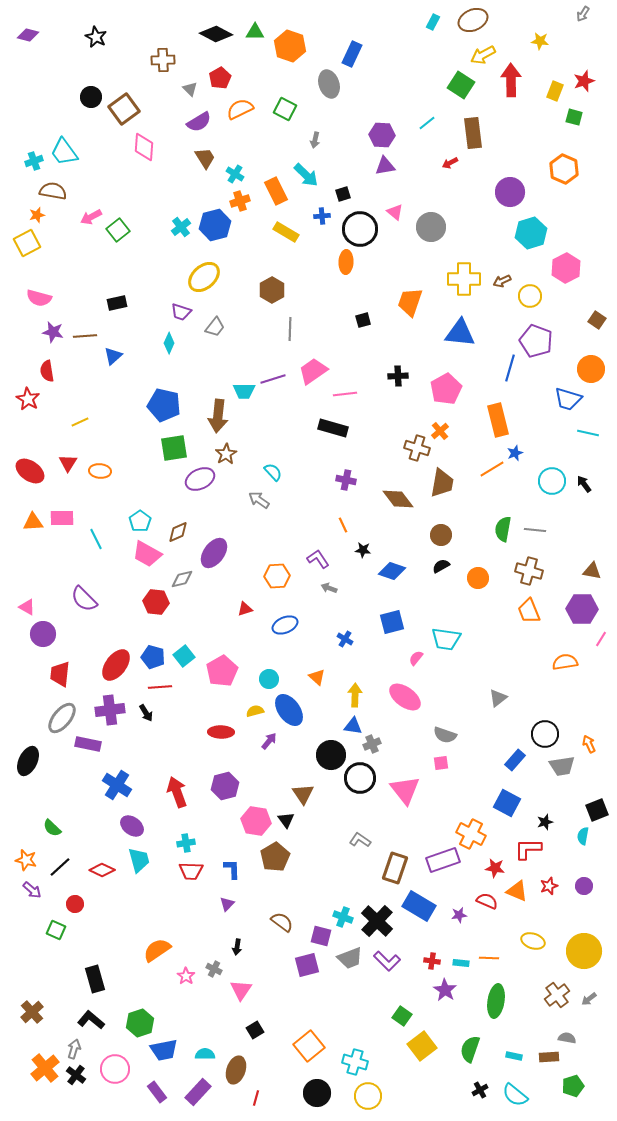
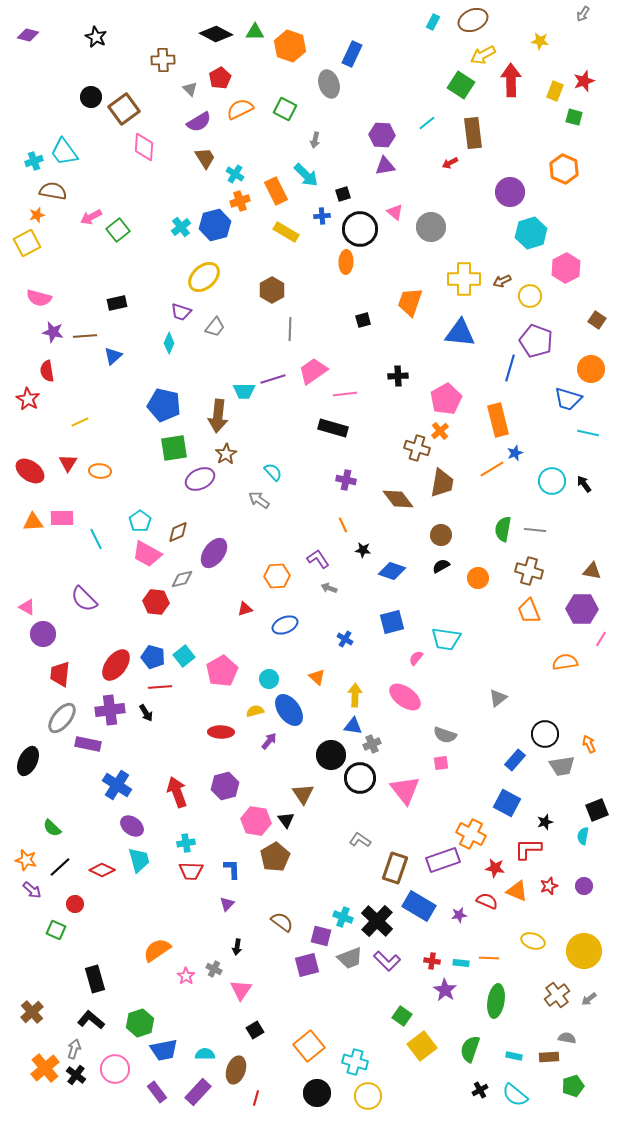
pink pentagon at (446, 389): moved 10 px down
